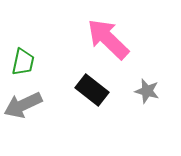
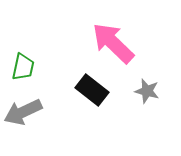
pink arrow: moved 5 px right, 4 px down
green trapezoid: moved 5 px down
gray arrow: moved 7 px down
